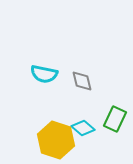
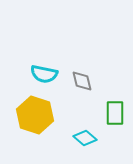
green rectangle: moved 6 px up; rotated 25 degrees counterclockwise
cyan diamond: moved 2 px right, 10 px down
yellow hexagon: moved 21 px left, 25 px up
